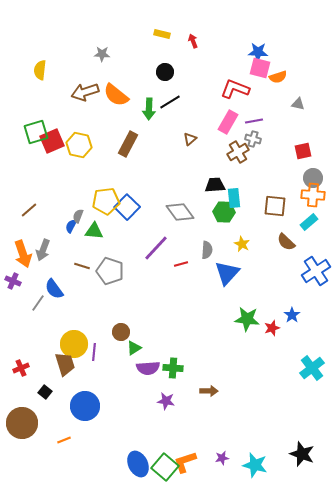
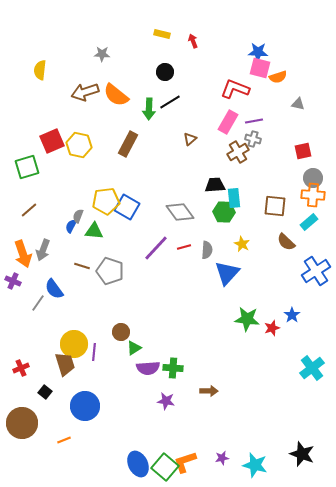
green square at (36, 132): moved 9 px left, 35 px down
blue square at (127, 207): rotated 15 degrees counterclockwise
red line at (181, 264): moved 3 px right, 17 px up
